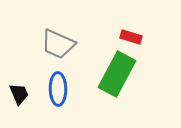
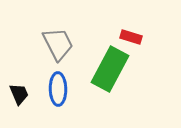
gray trapezoid: rotated 141 degrees counterclockwise
green rectangle: moved 7 px left, 5 px up
